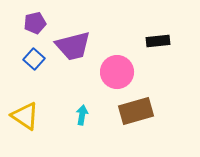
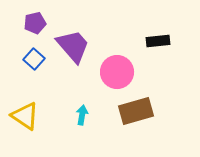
purple trapezoid: rotated 117 degrees counterclockwise
